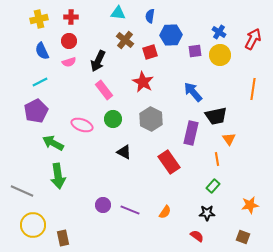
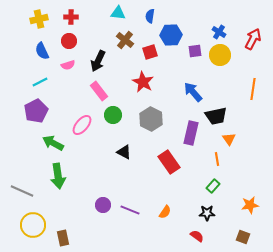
pink semicircle at (69, 62): moved 1 px left, 3 px down
pink rectangle at (104, 90): moved 5 px left, 1 px down
green circle at (113, 119): moved 4 px up
pink ellipse at (82, 125): rotated 70 degrees counterclockwise
